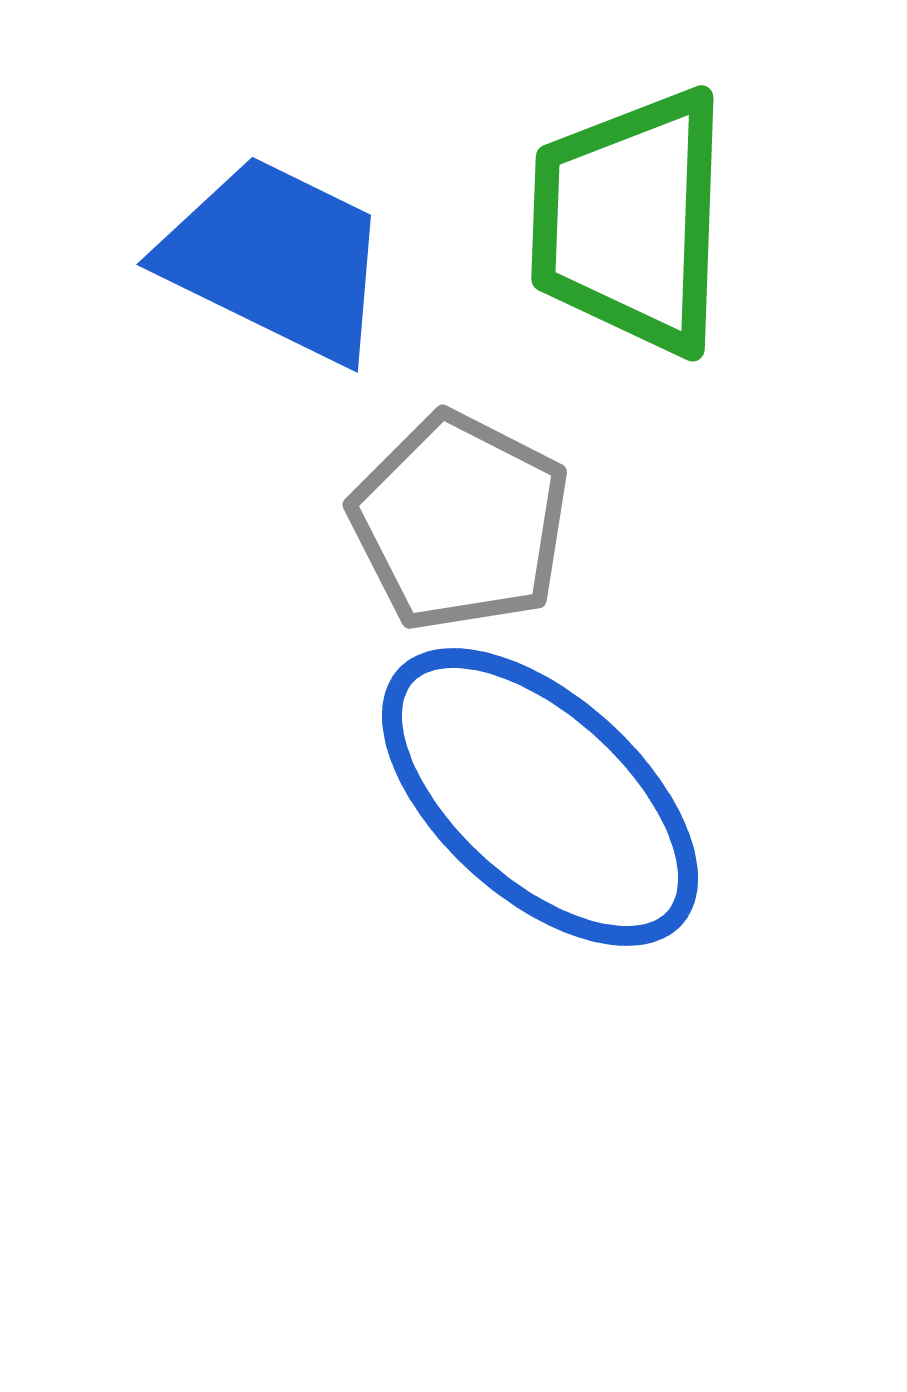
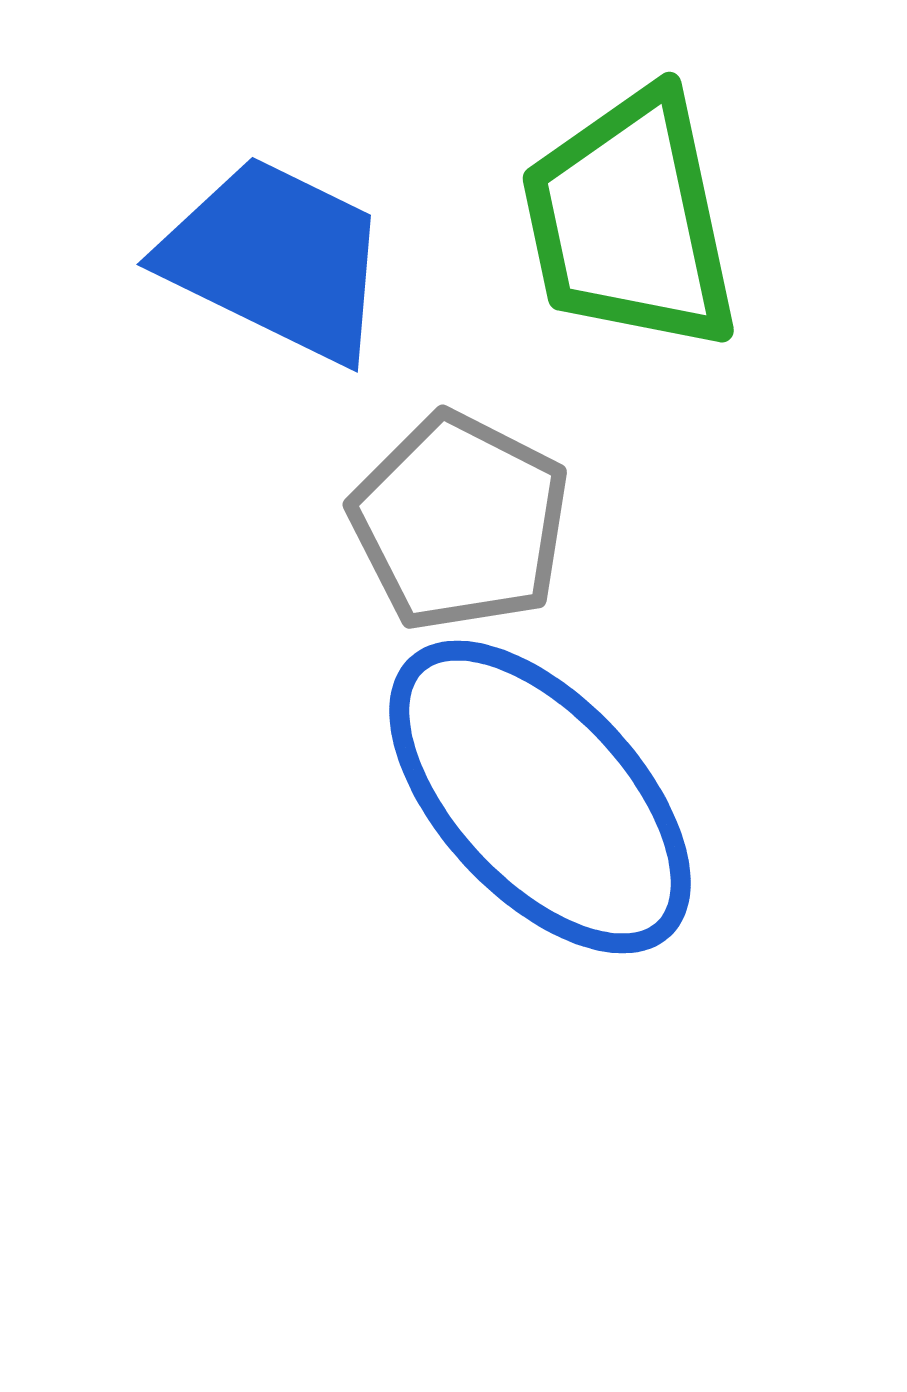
green trapezoid: rotated 14 degrees counterclockwise
blue ellipse: rotated 5 degrees clockwise
